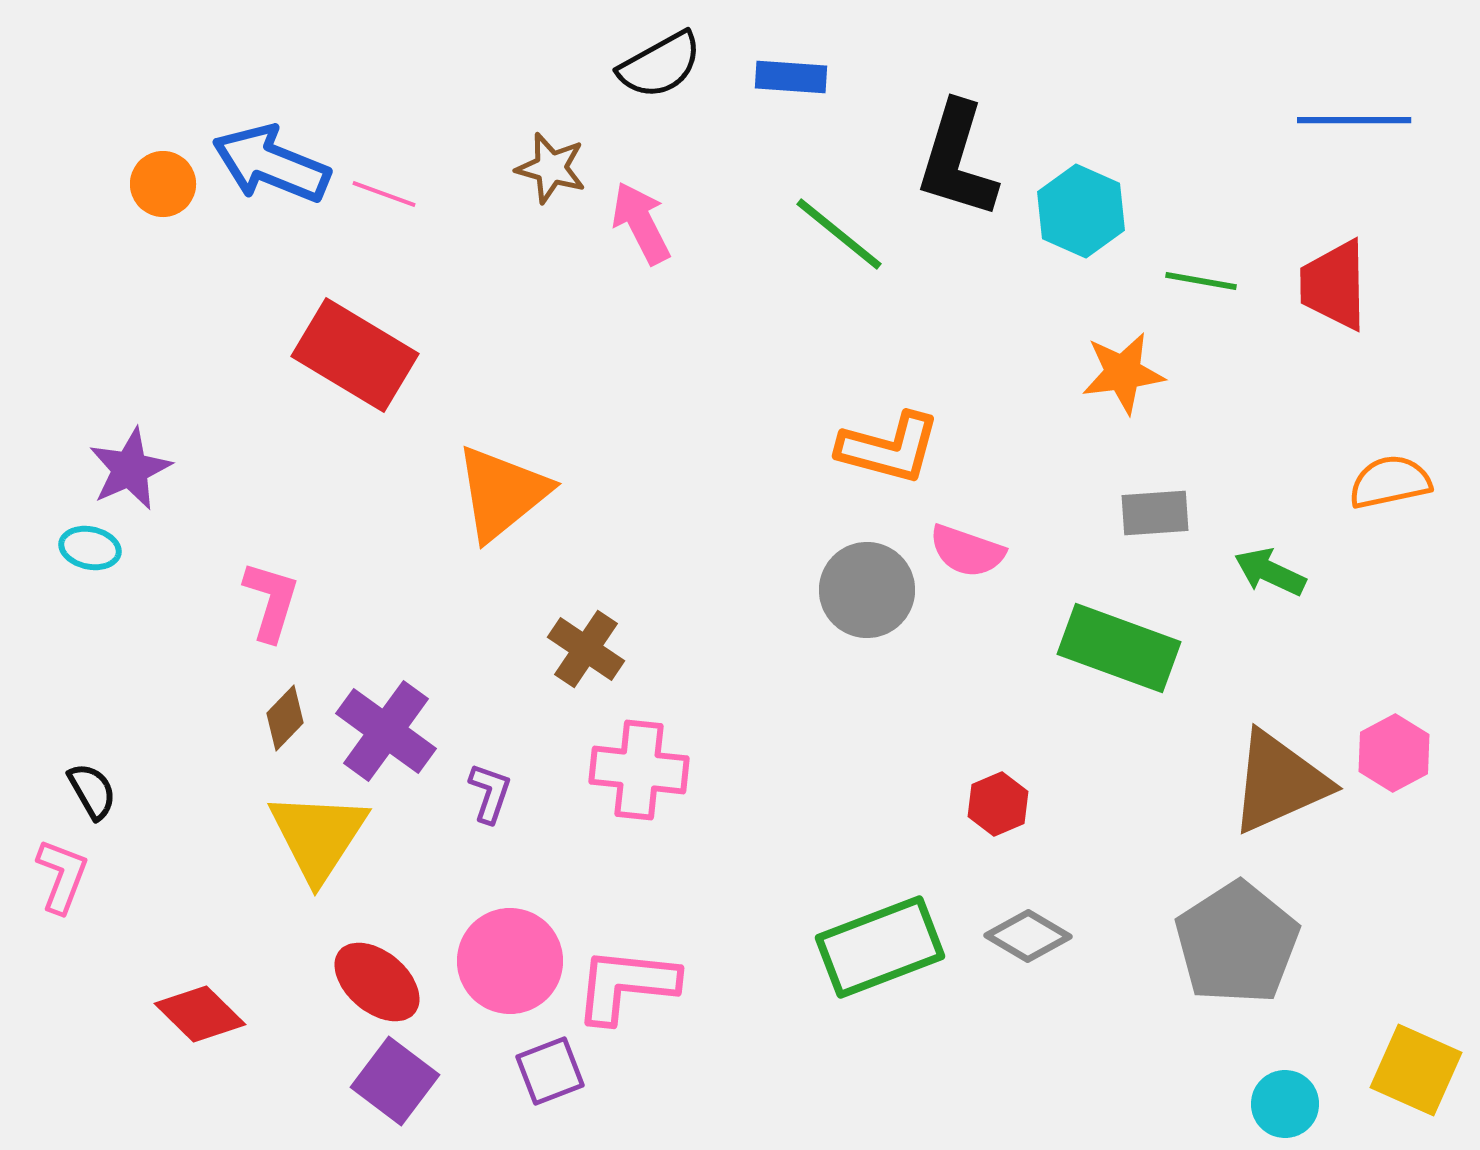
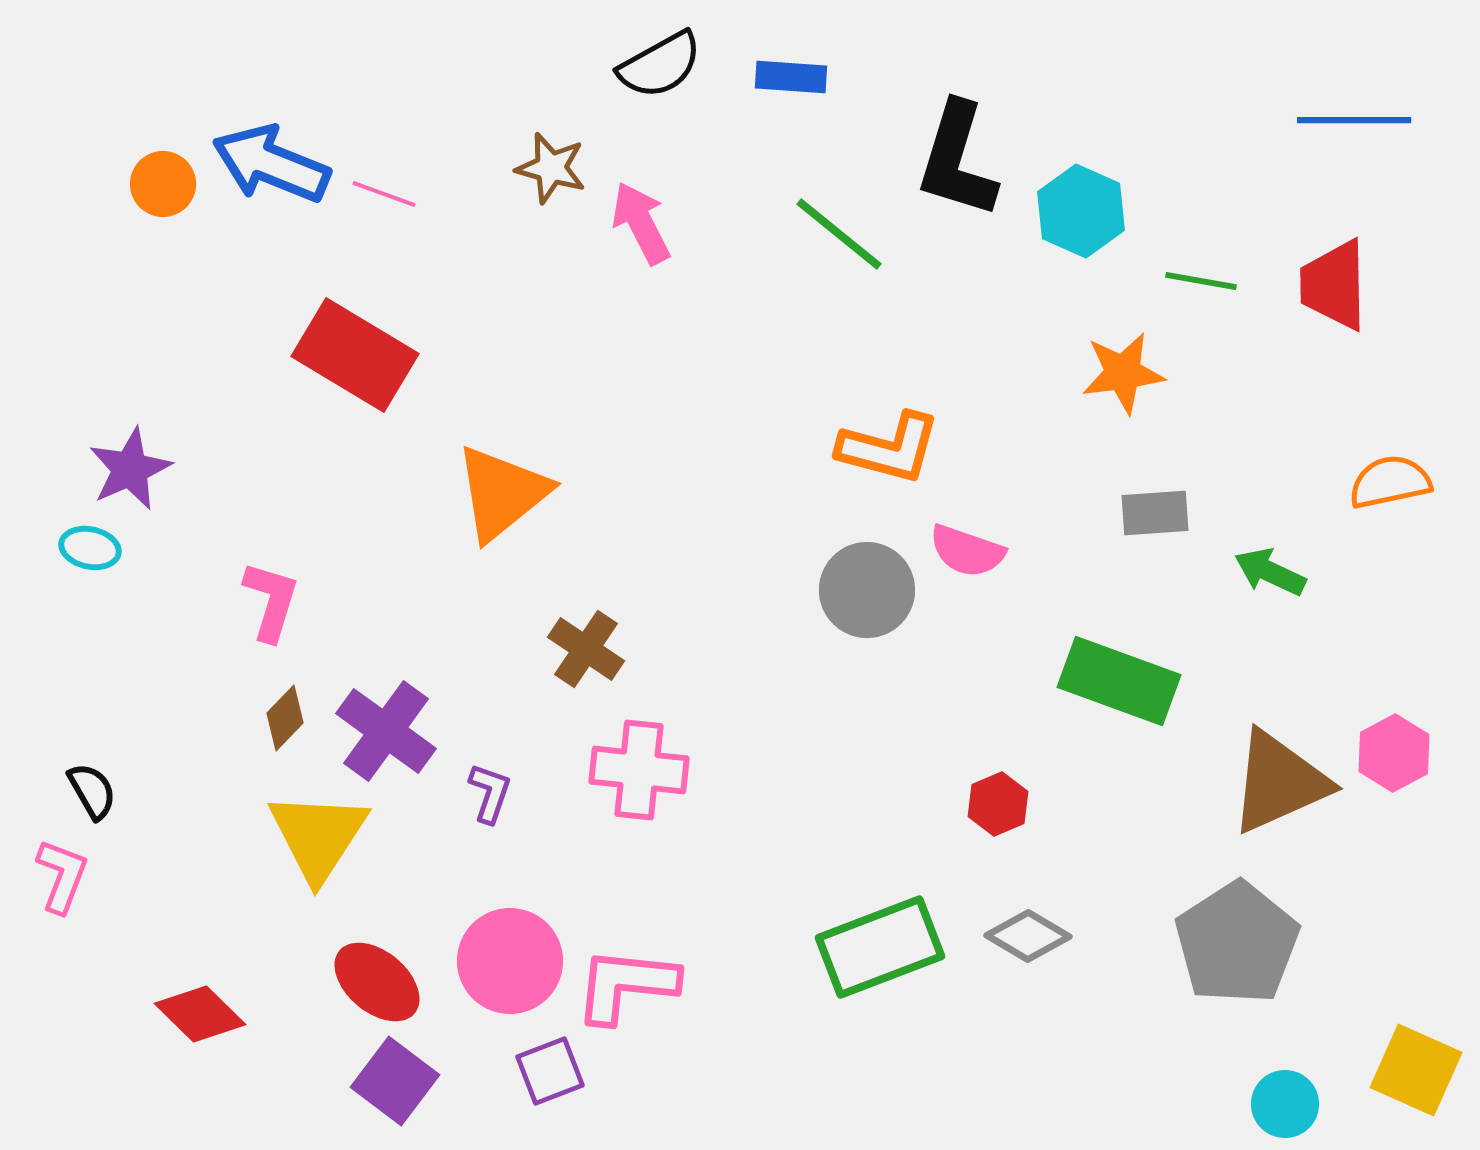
green rectangle at (1119, 648): moved 33 px down
